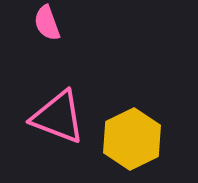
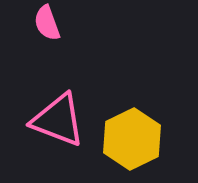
pink triangle: moved 3 px down
